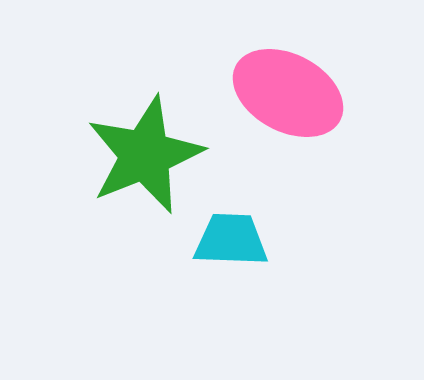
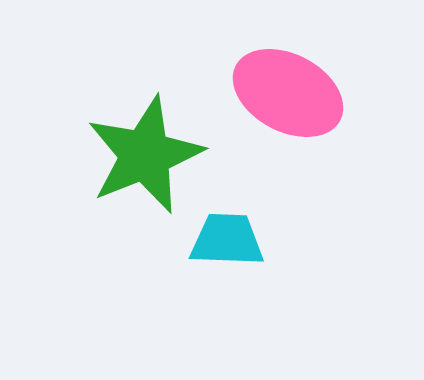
cyan trapezoid: moved 4 px left
